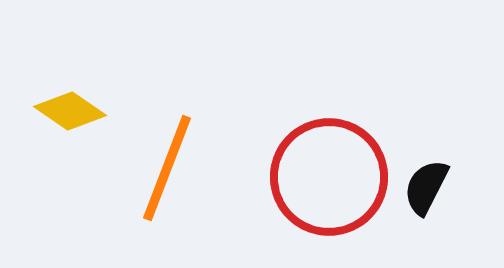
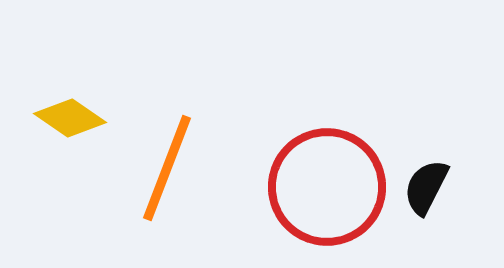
yellow diamond: moved 7 px down
red circle: moved 2 px left, 10 px down
